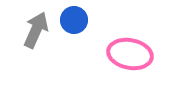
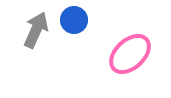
pink ellipse: rotated 54 degrees counterclockwise
